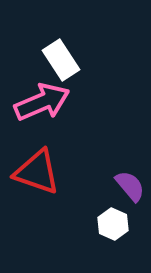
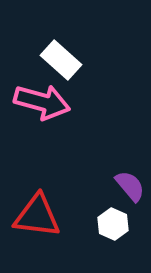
white rectangle: rotated 15 degrees counterclockwise
pink arrow: rotated 38 degrees clockwise
red triangle: moved 44 px down; rotated 12 degrees counterclockwise
